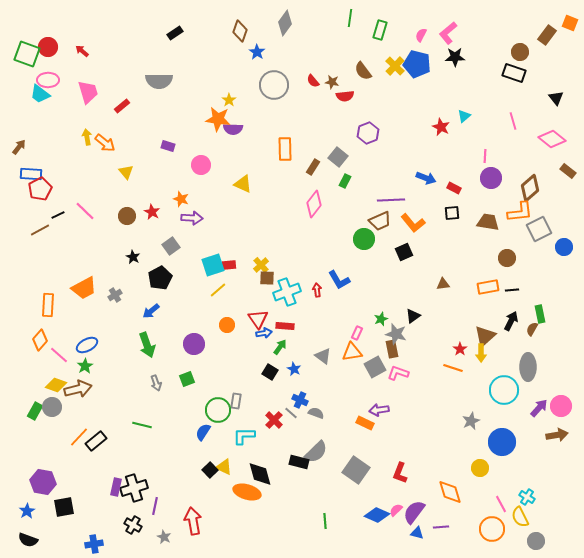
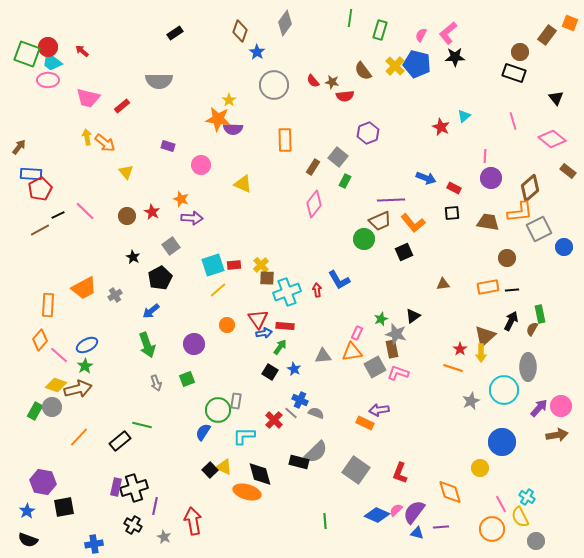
pink trapezoid at (88, 92): moved 6 px down; rotated 120 degrees clockwise
cyan trapezoid at (40, 94): moved 12 px right, 32 px up
orange rectangle at (285, 149): moved 9 px up
red rectangle at (229, 265): moved 5 px right
gray triangle at (323, 356): rotated 42 degrees counterclockwise
gray star at (471, 421): moved 20 px up
black rectangle at (96, 441): moved 24 px right
